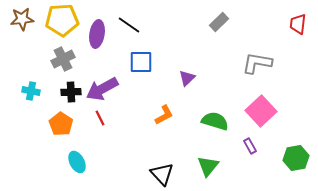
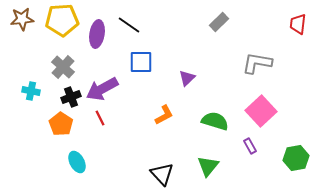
gray cross: moved 8 px down; rotated 20 degrees counterclockwise
black cross: moved 5 px down; rotated 18 degrees counterclockwise
